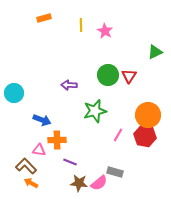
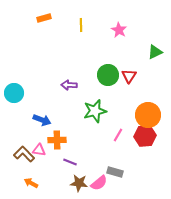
pink star: moved 14 px right, 1 px up
red hexagon: rotated 15 degrees counterclockwise
brown L-shape: moved 2 px left, 12 px up
